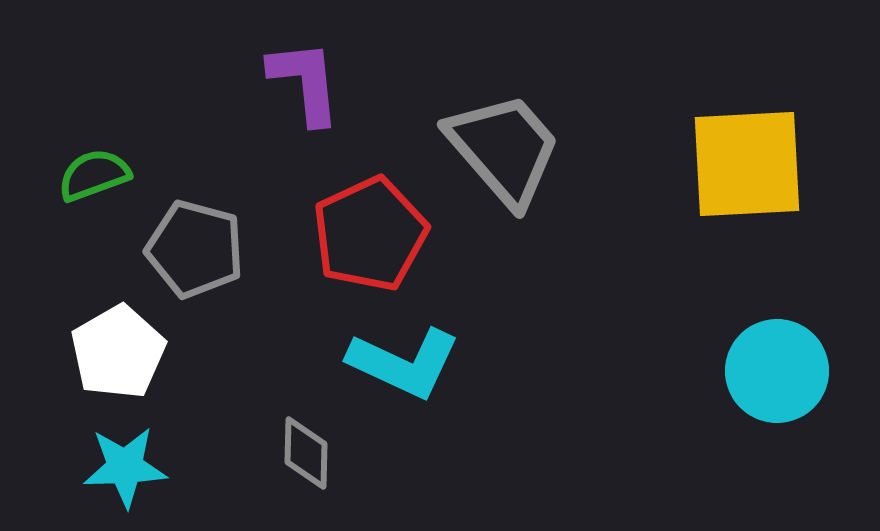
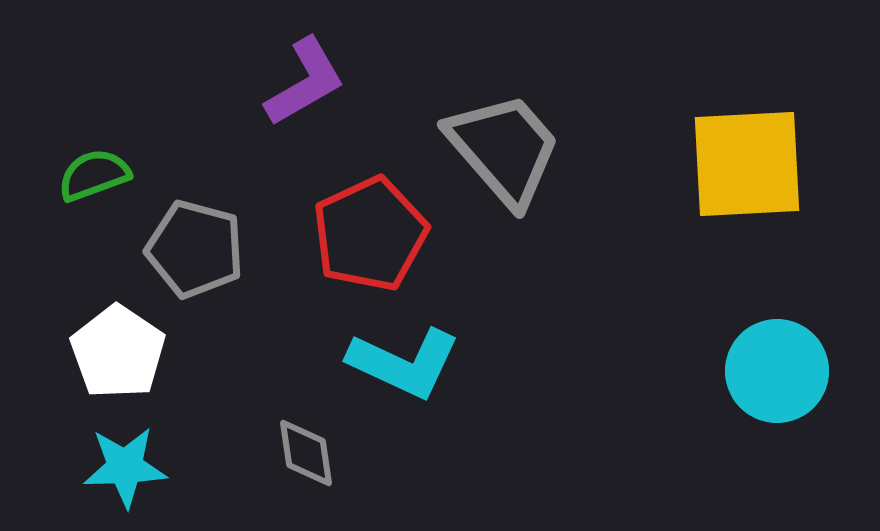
purple L-shape: rotated 66 degrees clockwise
white pentagon: rotated 8 degrees counterclockwise
gray diamond: rotated 10 degrees counterclockwise
